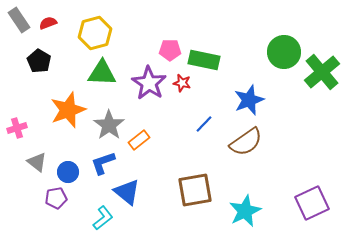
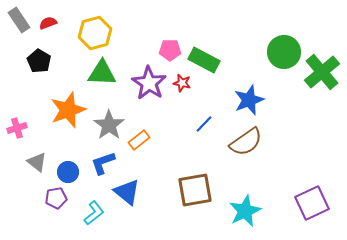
green rectangle: rotated 16 degrees clockwise
cyan L-shape: moved 9 px left, 5 px up
